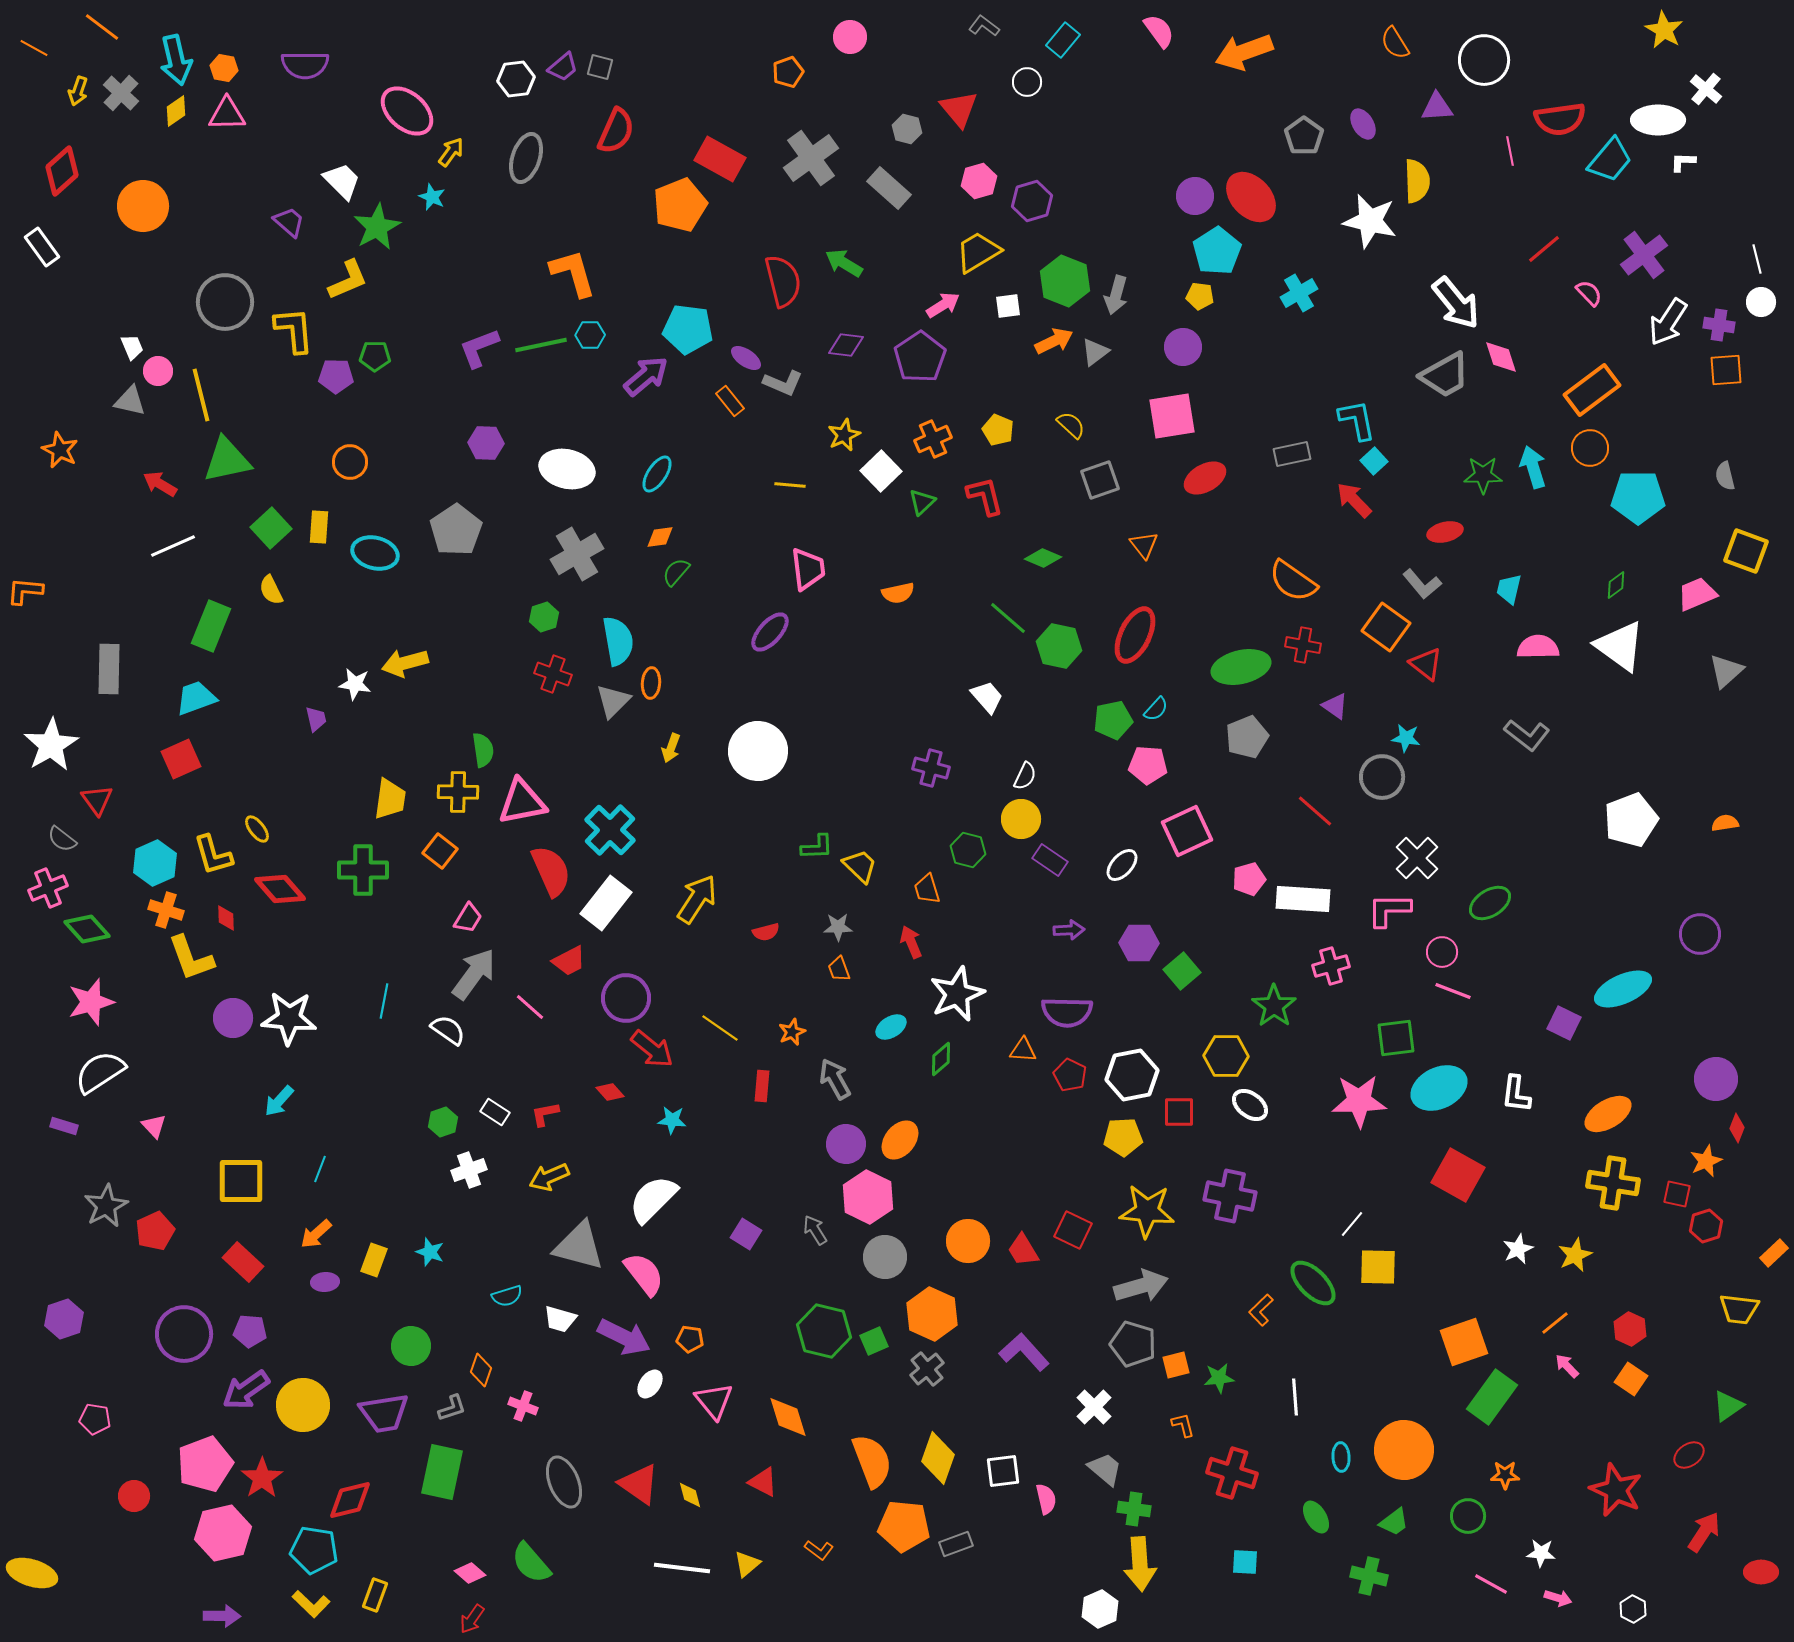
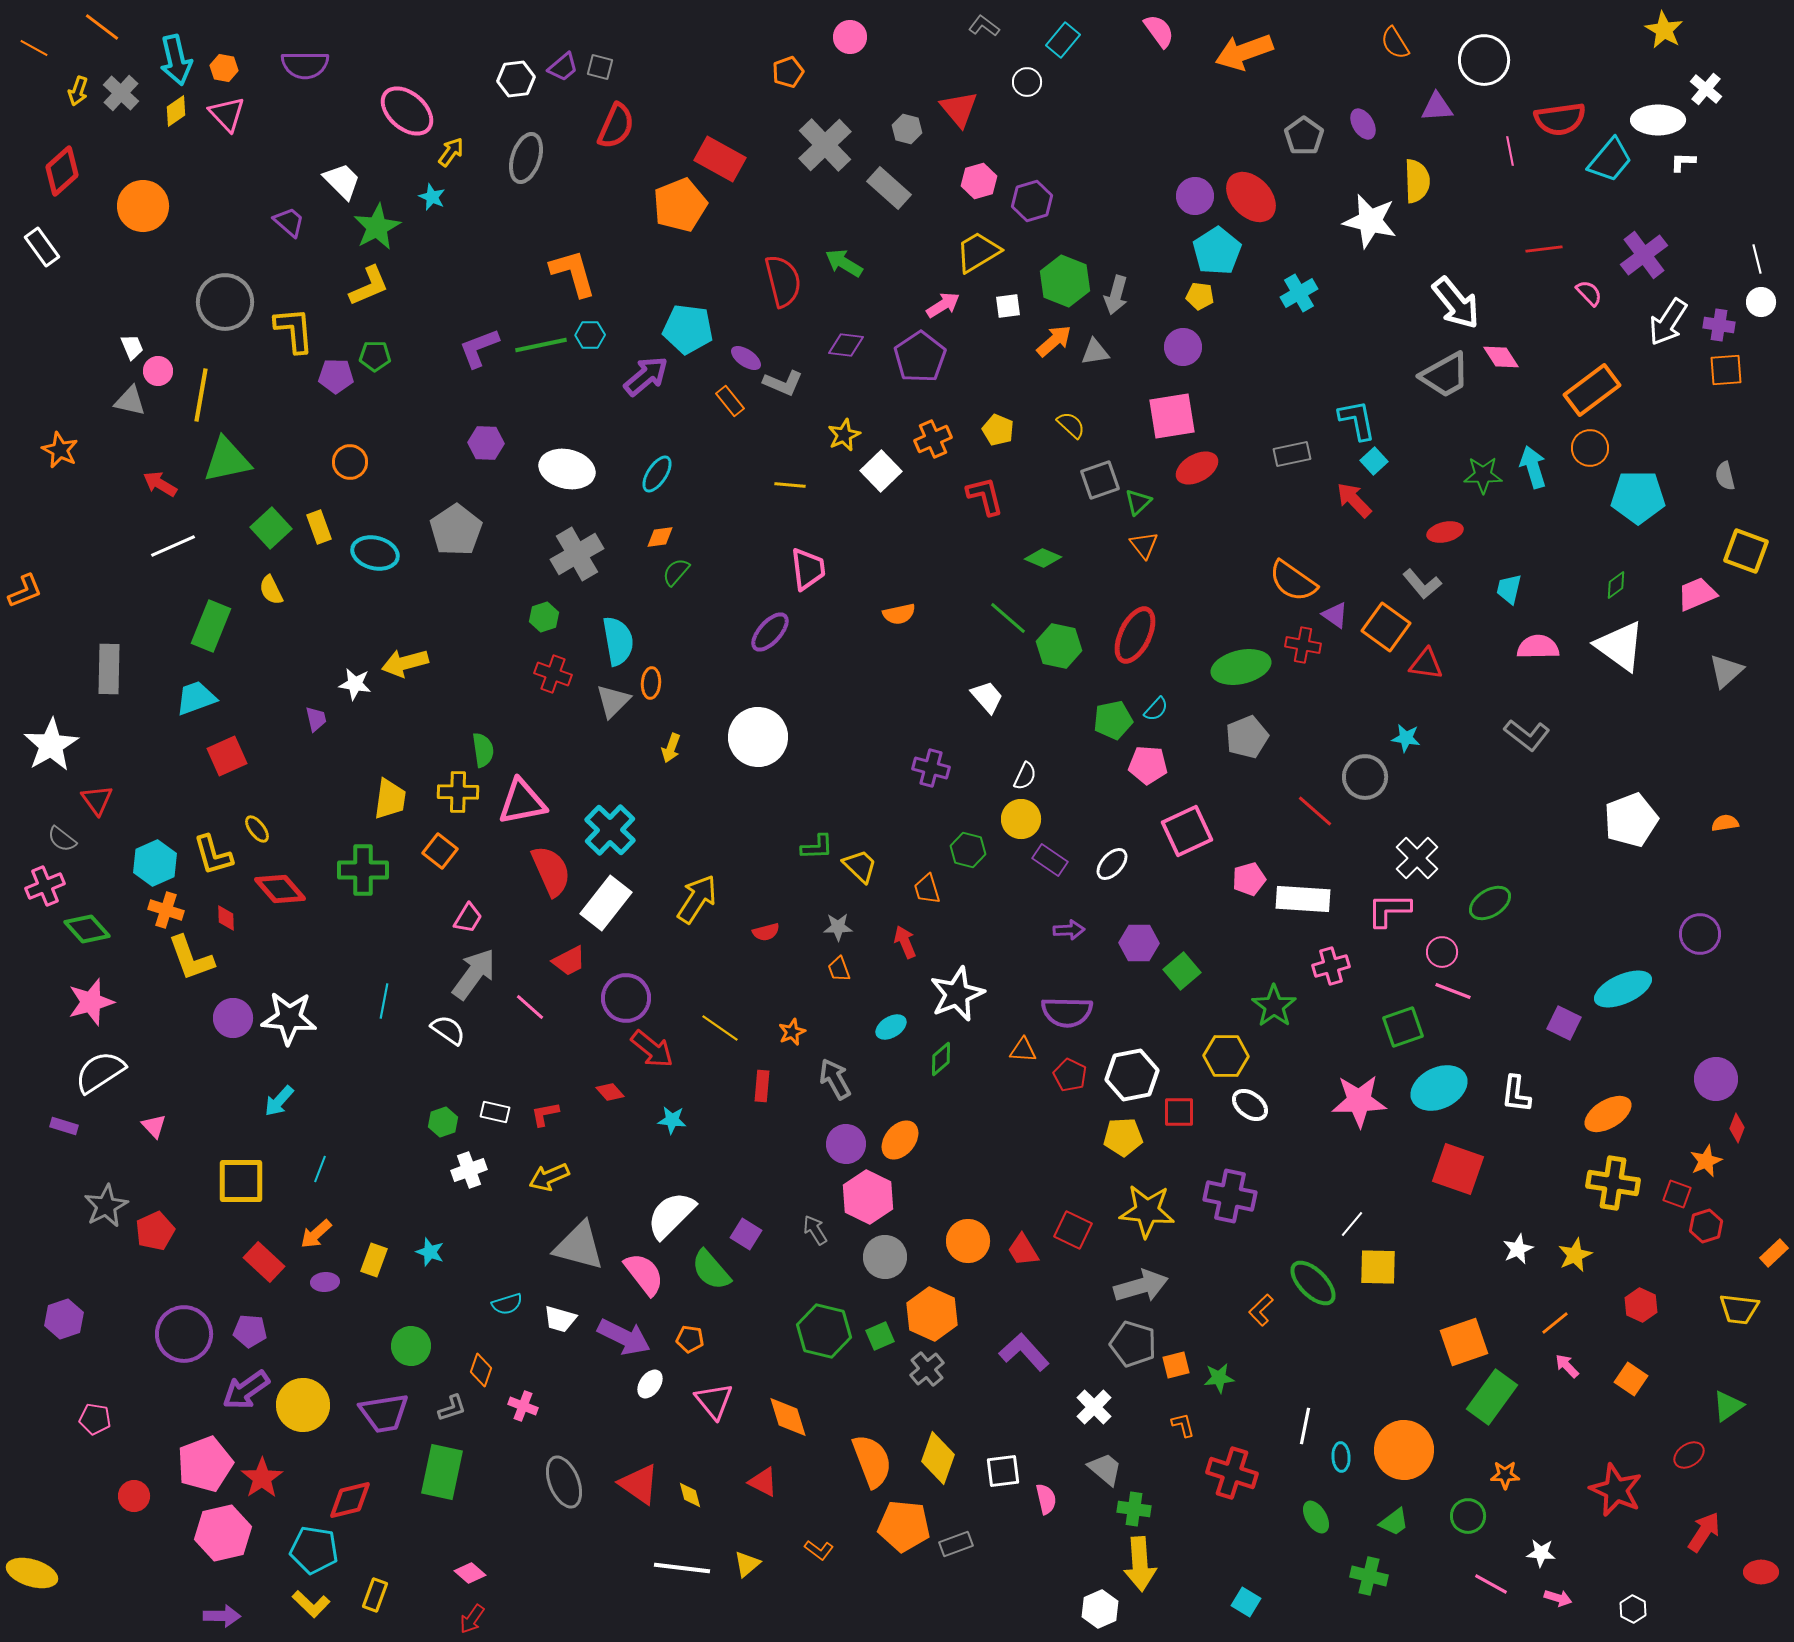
pink triangle at (227, 114): rotated 48 degrees clockwise
red semicircle at (616, 131): moved 5 px up
gray cross at (811, 158): moved 14 px right, 13 px up; rotated 8 degrees counterclockwise
red line at (1544, 249): rotated 33 degrees clockwise
yellow L-shape at (348, 280): moved 21 px right, 6 px down
orange arrow at (1054, 341): rotated 15 degrees counterclockwise
gray triangle at (1095, 352): rotated 28 degrees clockwise
pink diamond at (1501, 357): rotated 15 degrees counterclockwise
yellow line at (201, 395): rotated 24 degrees clockwise
red ellipse at (1205, 478): moved 8 px left, 10 px up
green triangle at (922, 502): moved 216 px right
yellow rectangle at (319, 527): rotated 24 degrees counterclockwise
orange L-shape at (25, 591): rotated 153 degrees clockwise
orange semicircle at (898, 593): moved 1 px right, 21 px down
red triangle at (1426, 664): rotated 30 degrees counterclockwise
purple triangle at (1335, 706): moved 91 px up
white circle at (758, 751): moved 14 px up
red square at (181, 759): moved 46 px right, 3 px up
gray circle at (1382, 777): moved 17 px left
white ellipse at (1122, 865): moved 10 px left, 1 px up
pink cross at (48, 888): moved 3 px left, 2 px up
red arrow at (911, 942): moved 6 px left
green square at (1396, 1038): moved 7 px right, 11 px up; rotated 12 degrees counterclockwise
white rectangle at (495, 1112): rotated 20 degrees counterclockwise
red square at (1458, 1175): moved 6 px up; rotated 10 degrees counterclockwise
red square at (1677, 1194): rotated 8 degrees clockwise
white semicircle at (653, 1199): moved 18 px right, 16 px down
red rectangle at (243, 1262): moved 21 px right
cyan semicircle at (507, 1296): moved 8 px down
red hexagon at (1630, 1329): moved 11 px right, 24 px up
green square at (874, 1341): moved 6 px right, 5 px up
white line at (1295, 1397): moved 10 px right, 29 px down; rotated 15 degrees clockwise
cyan square at (1245, 1562): moved 1 px right, 40 px down; rotated 28 degrees clockwise
green semicircle at (531, 1563): moved 180 px right, 293 px up
